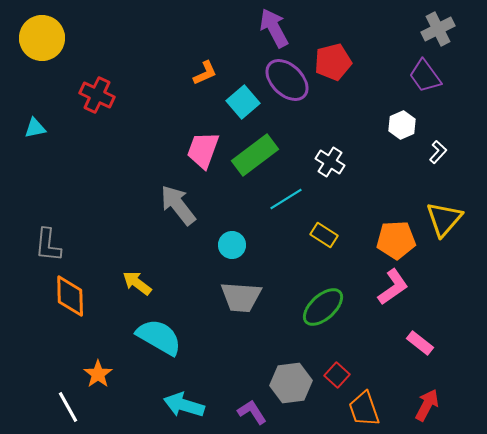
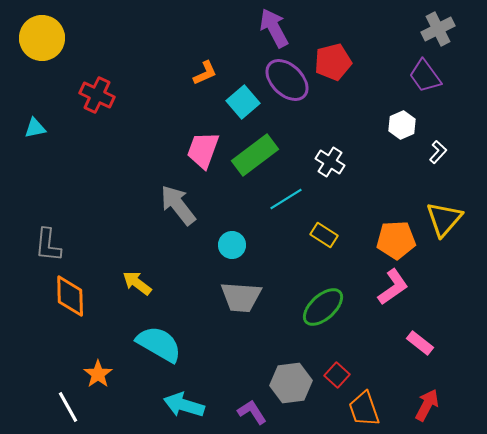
cyan semicircle: moved 7 px down
